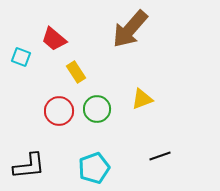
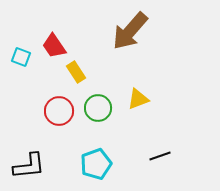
brown arrow: moved 2 px down
red trapezoid: moved 7 px down; rotated 16 degrees clockwise
yellow triangle: moved 4 px left
green circle: moved 1 px right, 1 px up
cyan pentagon: moved 2 px right, 4 px up
